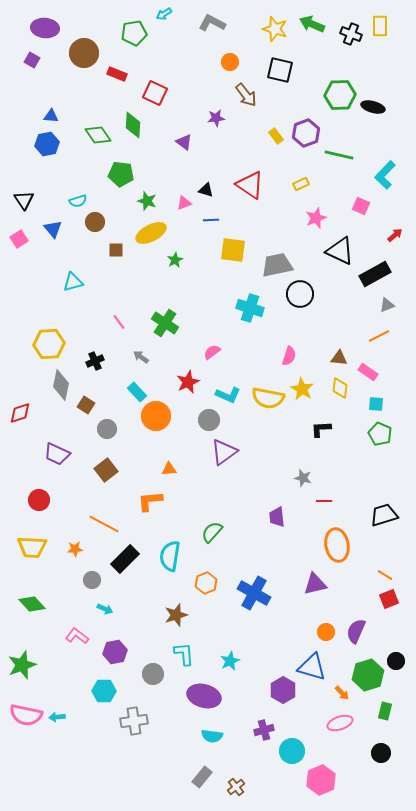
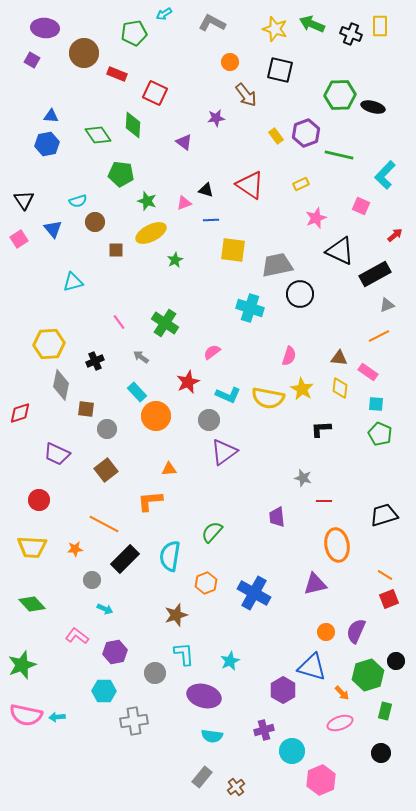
brown square at (86, 405): moved 4 px down; rotated 24 degrees counterclockwise
gray circle at (153, 674): moved 2 px right, 1 px up
